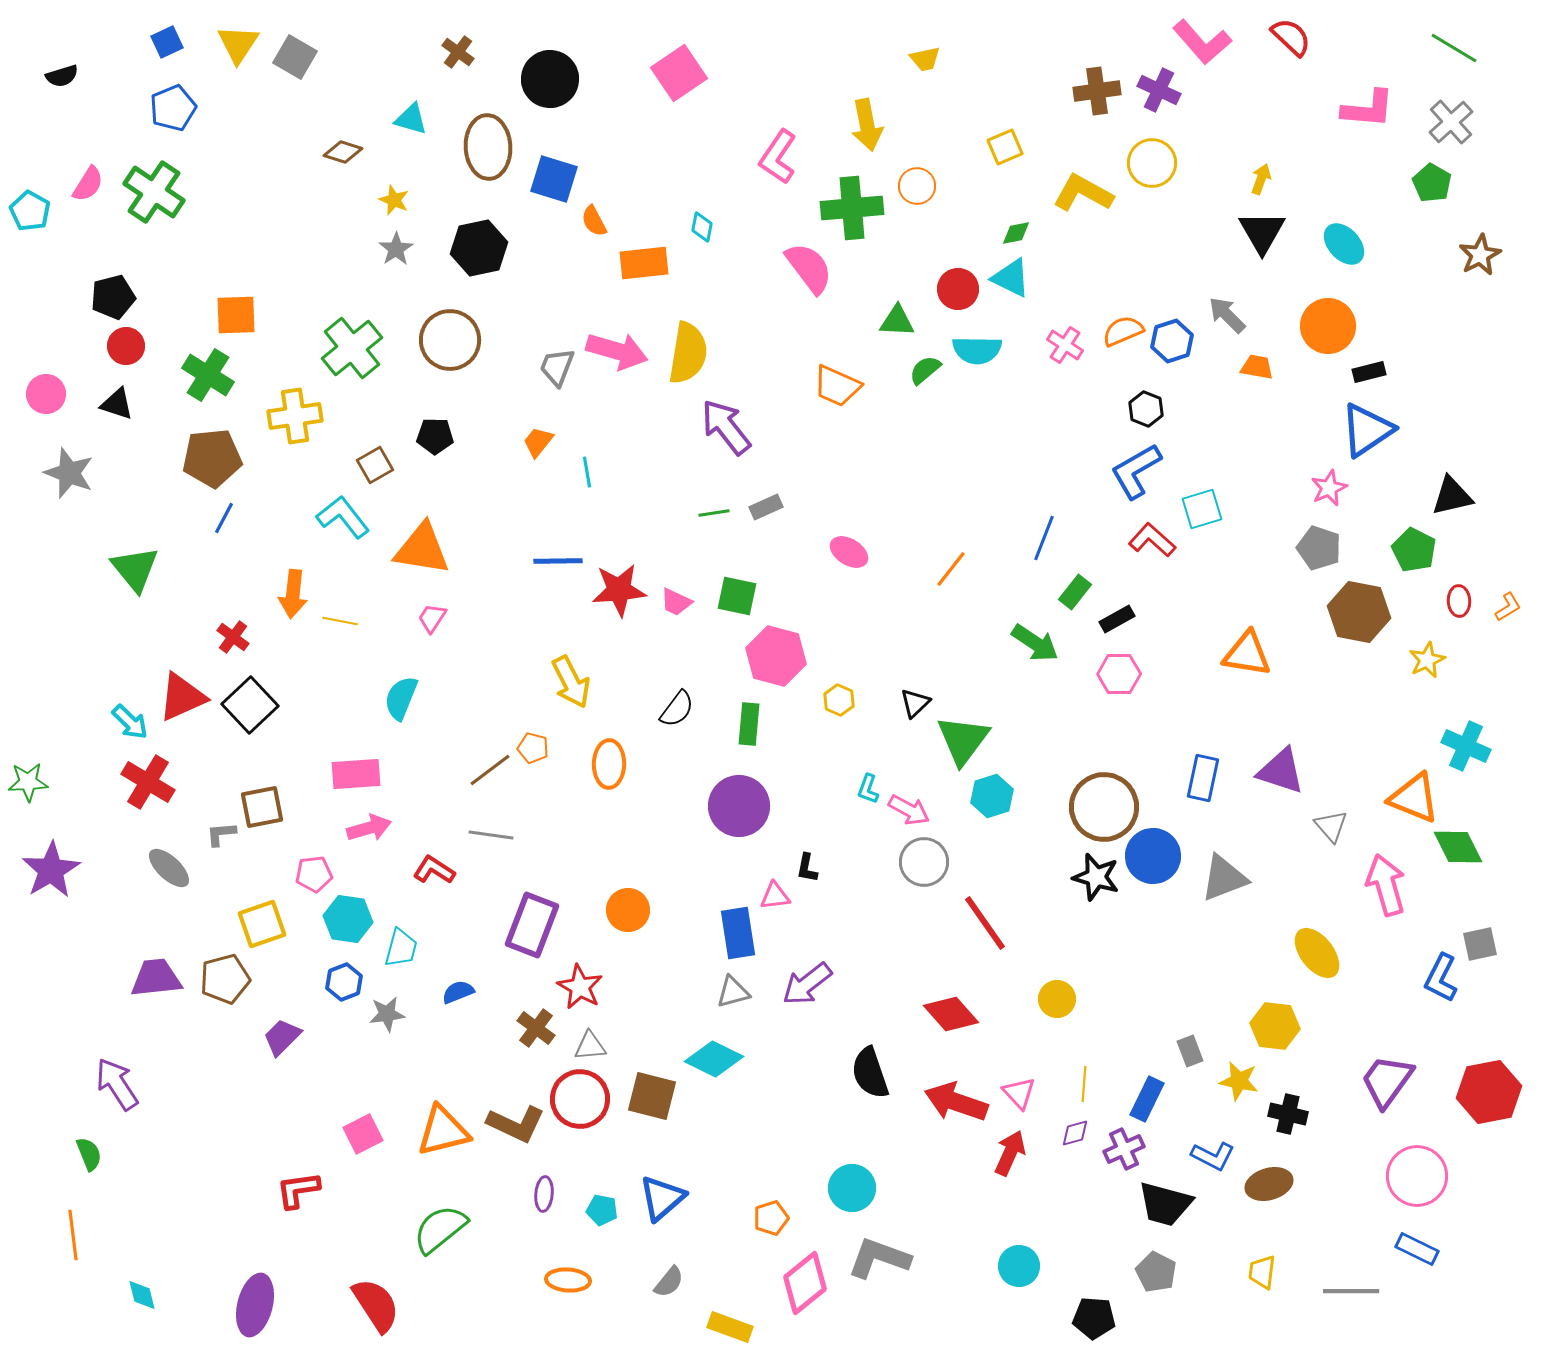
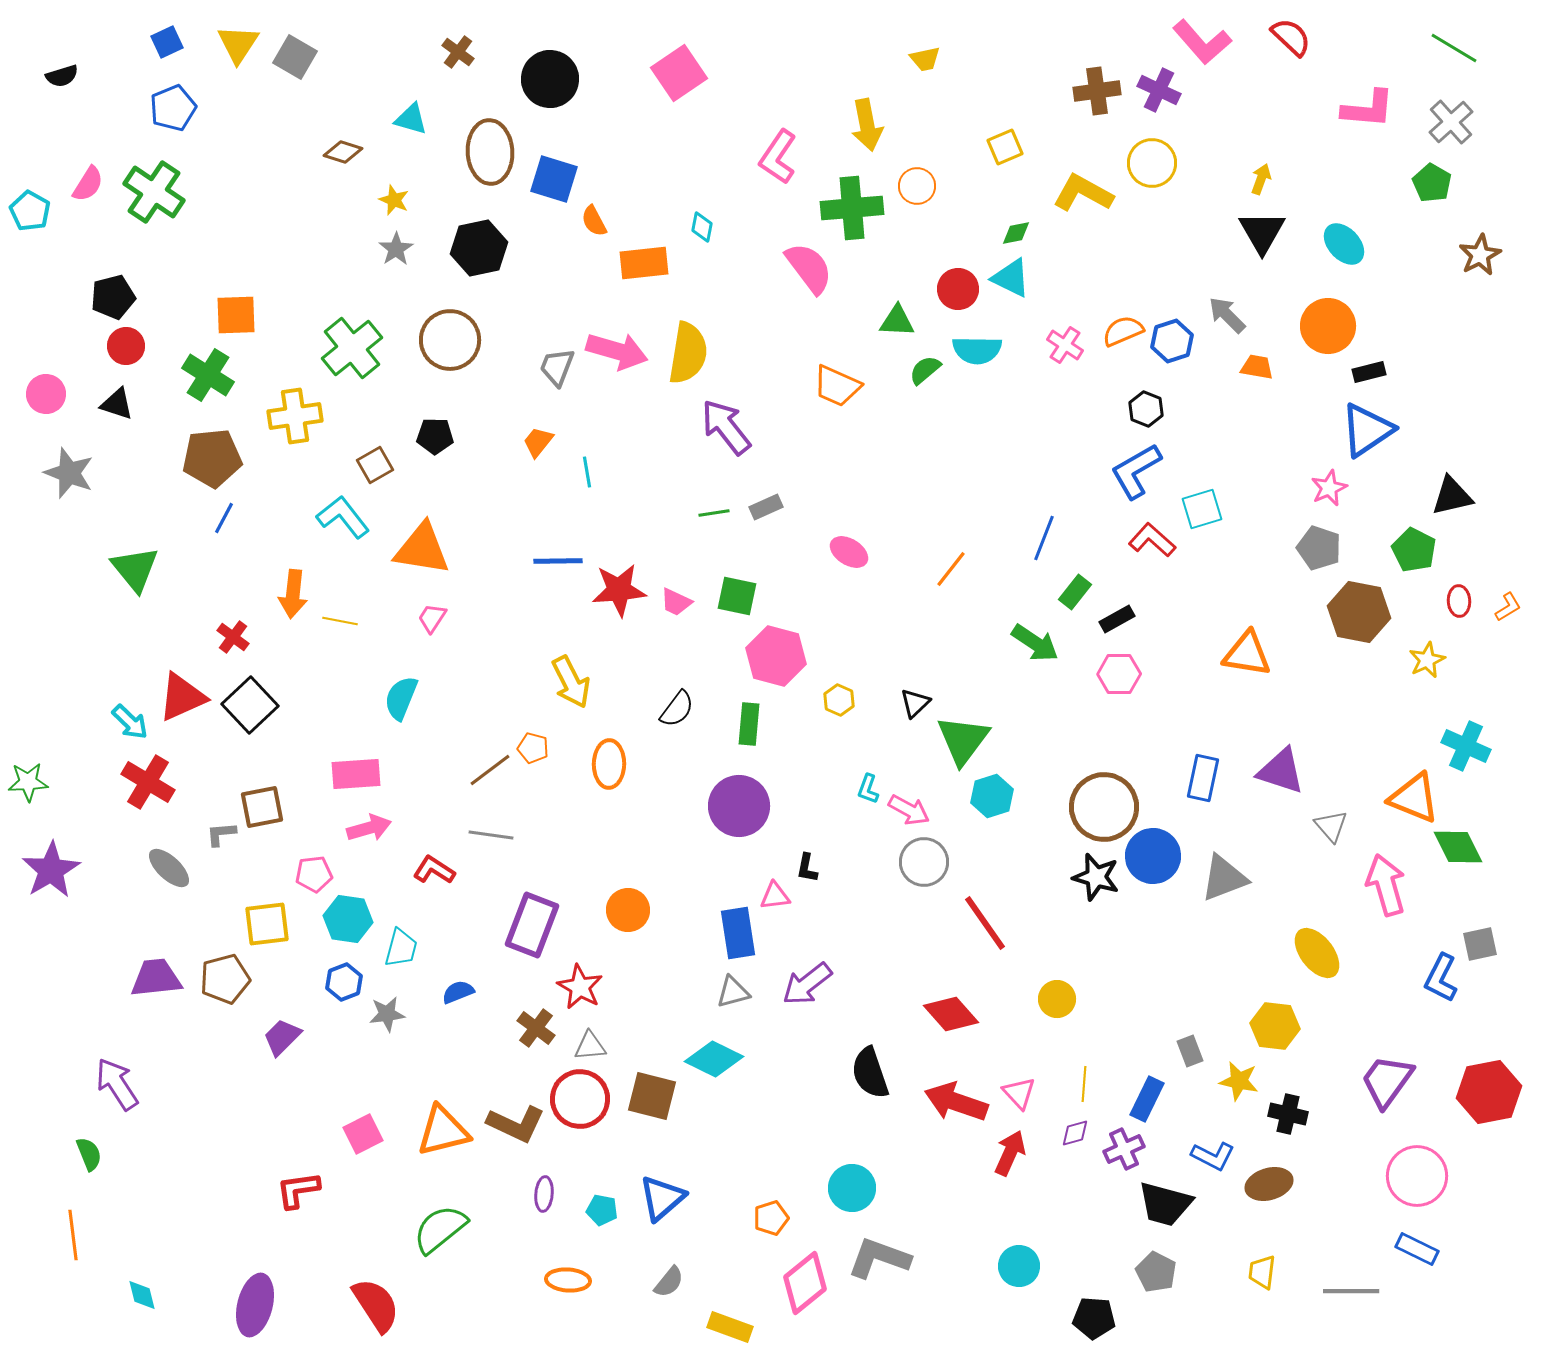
brown ellipse at (488, 147): moved 2 px right, 5 px down
yellow square at (262, 924): moved 5 px right; rotated 12 degrees clockwise
